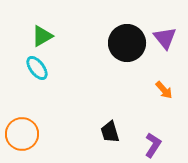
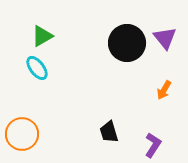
orange arrow: rotated 72 degrees clockwise
black trapezoid: moved 1 px left
